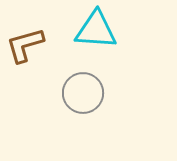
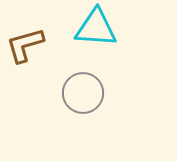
cyan triangle: moved 2 px up
